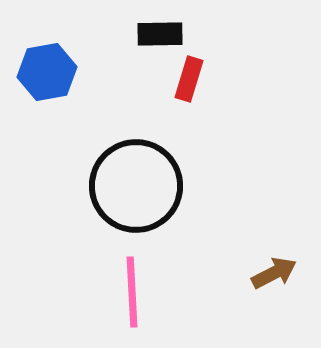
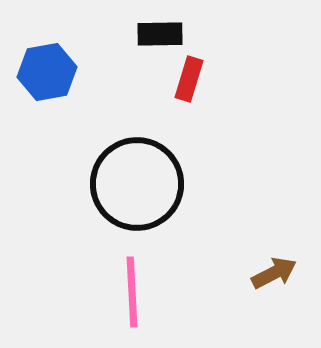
black circle: moved 1 px right, 2 px up
